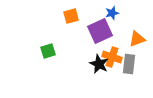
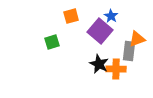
blue star: moved 1 px left, 3 px down; rotated 24 degrees counterclockwise
purple square: rotated 25 degrees counterclockwise
green square: moved 4 px right, 9 px up
orange cross: moved 4 px right, 12 px down; rotated 18 degrees counterclockwise
gray rectangle: moved 13 px up
